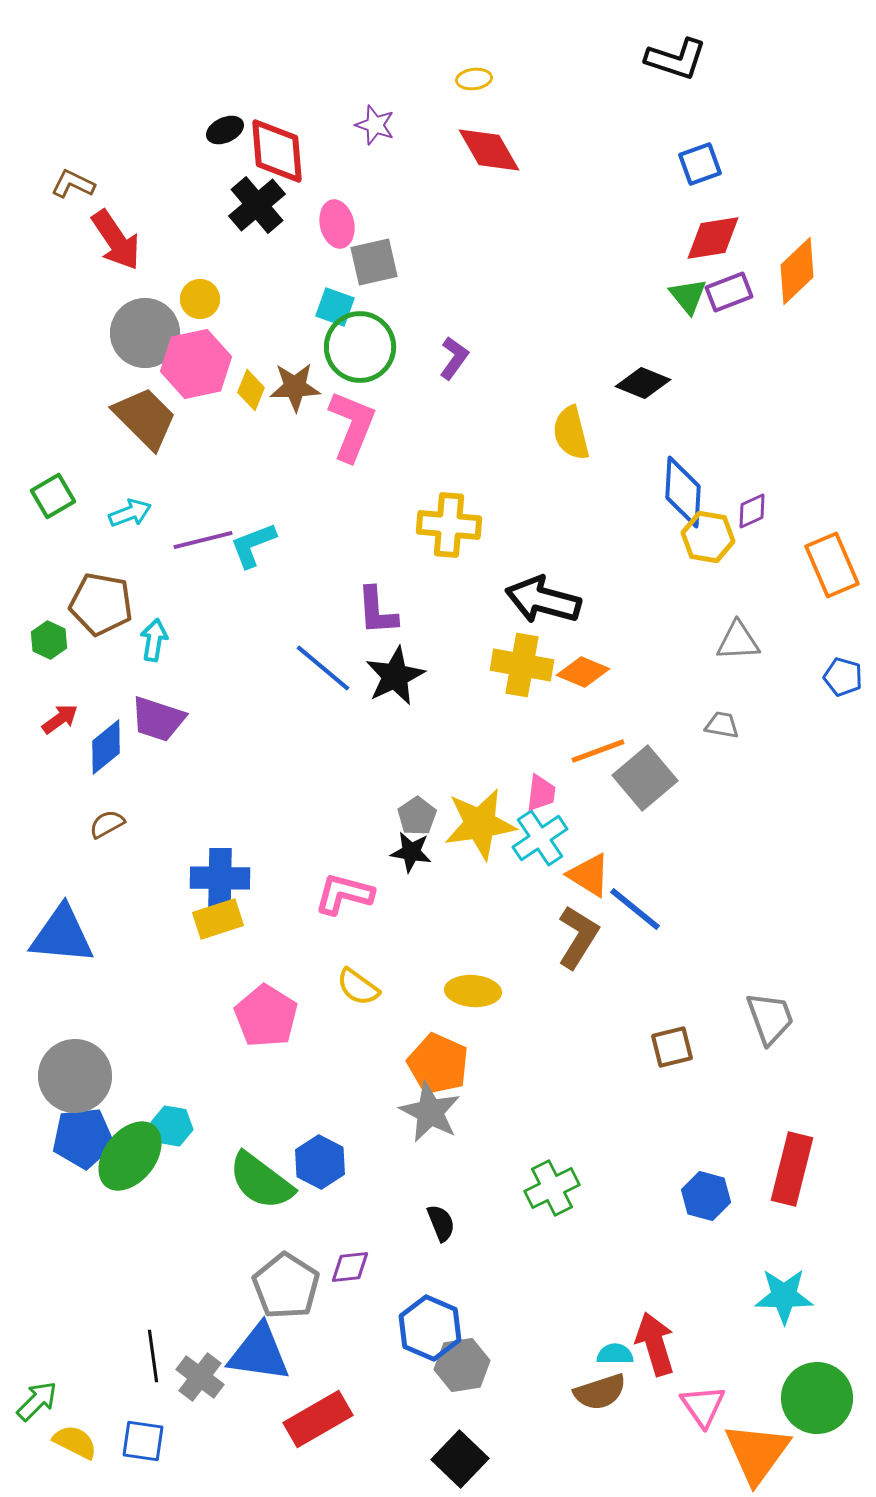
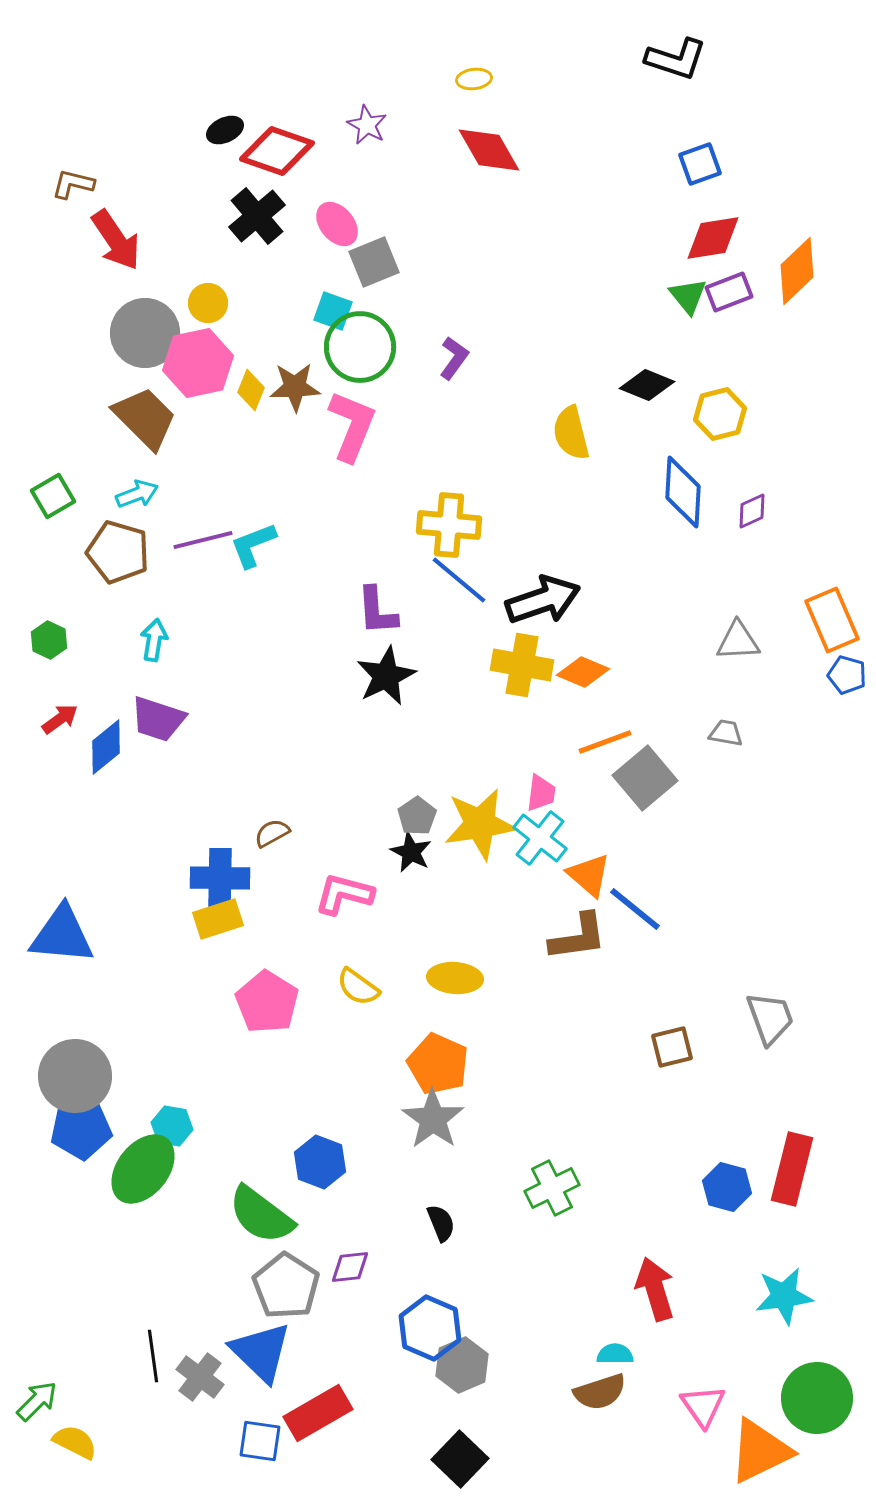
purple star at (375, 125): moved 8 px left; rotated 9 degrees clockwise
red diamond at (277, 151): rotated 66 degrees counterclockwise
brown L-shape at (73, 184): rotated 12 degrees counterclockwise
black cross at (257, 205): moved 11 px down
pink ellipse at (337, 224): rotated 27 degrees counterclockwise
gray square at (374, 262): rotated 9 degrees counterclockwise
yellow circle at (200, 299): moved 8 px right, 4 px down
cyan square at (335, 307): moved 2 px left, 4 px down
pink hexagon at (196, 364): moved 2 px right, 1 px up
black diamond at (643, 383): moved 4 px right, 2 px down
cyan arrow at (130, 513): moved 7 px right, 19 px up
yellow hexagon at (708, 537): moved 12 px right, 123 px up; rotated 24 degrees counterclockwise
orange rectangle at (832, 565): moved 55 px down
black arrow at (543, 600): rotated 146 degrees clockwise
brown pentagon at (101, 604): moved 17 px right, 52 px up; rotated 6 degrees clockwise
blue line at (323, 668): moved 136 px right, 88 px up
black star at (395, 676): moved 9 px left
blue pentagon at (843, 677): moved 4 px right, 2 px up
gray trapezoid at (722, 725): moved 4 px right, 8 px down
orange line at (598, 751): moved 7 px right, 9 px up
brown semicircle at (107, 824): moved 165 px right, 9 px down
cyan cross at (540, 838): rotated 18 degrees counterclockwise
black star at (411, 852): rotated 18 degrees clockwise
orange triangle at (589, 875): rotated 9 degrees clockwise
brown L-shape at (578, 937): rotated 50 degrees clockwise
yellow ellipse at (473, 991): moved 18 px left, 13 px up
pink pentagon at (266, 1016): moved 1 px right, 14 px up
gray star at (430, 1112): moved 3 px right, 7 px down; rotated 8 degrees clockwise
blue pentagon at (83, 1138): moved 2 px left, 9 px up
green ellipse at (130, 1156): moved 13 px right, 13 px down
blue hexagon at (320, 1162): rotated 6 degrees counterclockwise
green semicircle at (261, 1181): moved 34 px down
blue hexagon at (706, 1196): moved 21 px right, 9 px up
cyan star at (784, 1296): rotated 8 degrees counterclockwise
red arrow at (655, 1344): moved 55 px up
blue triangle at (259, 1353): moved 2 px right, 1 px up; rotated 36 degrees clockwise
gray hexagon at (462, 1365): rotated 14 degrees counterclockwise
red rectangle at (318, 1419): moved 6 px up
blue square at (143, 1441): moved 117 px right
orange triangle at (757, 1453): moved 3 px right, 2 px up; rotated 28 degrees clockwise
